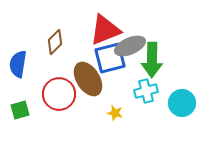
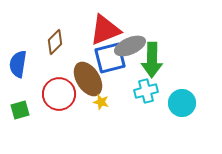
yellow star: moved 14 px left, 11 px up
